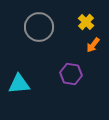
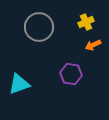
yellow cross: rotated 21 degrees clockwise
orange arrow: rotated 28 degrees clockwise
cyan triangle: rotated 15 degrees counterclockwise
